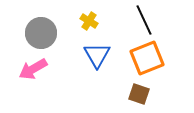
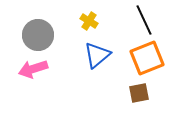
gray circle: moved 3 px left, 2 px down
blue triangle: rotated 20 degrees clockwise
pink arrow: rotated 12 degrees clockwise
brown square: moved 1 px up; rotated 30 degrees counterclockwise
